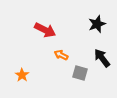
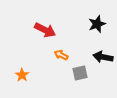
black arrow: moved 1 px right, 1 px up; rotated 42 degrees counterclockwise
gray square: rotated 28 degrees counterclockwise
